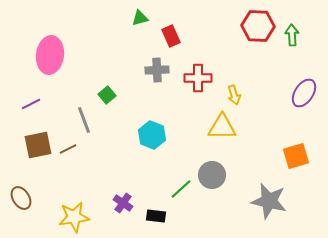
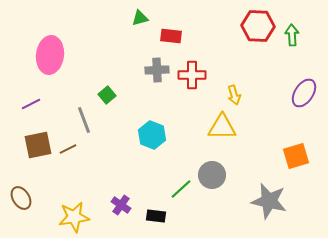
red rectangle: rotated 60 degrees counterclockwise
red cross: moved 6 px left, 3 px up
purple cross: moved 2 px left, 2 px down
